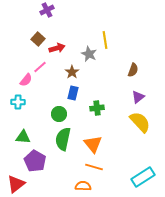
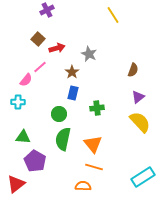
yellow line: moved 8 px right, 25 px up; rotated 24 degrees counterclockwise
